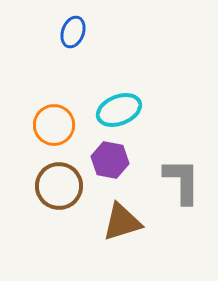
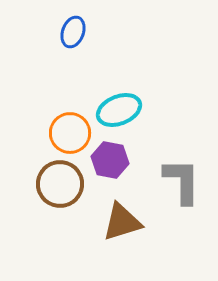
orange circle: moved 16 px right, 8 px down
brown circle: moved 1 px right, 2 px up
